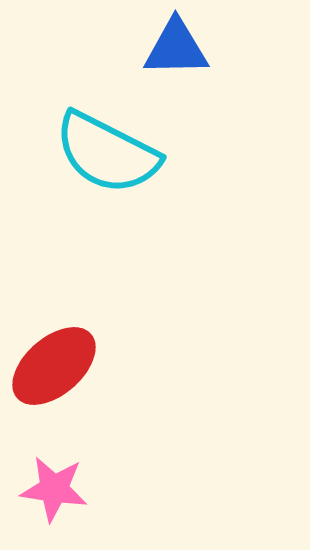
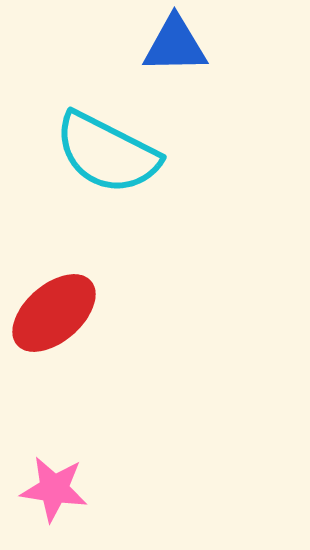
blue triangle: moved 1 px left, 3 px up
red ellipse: moved 53 px up
